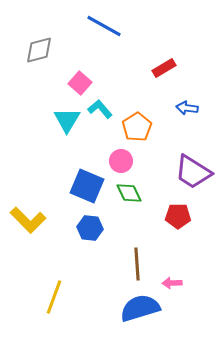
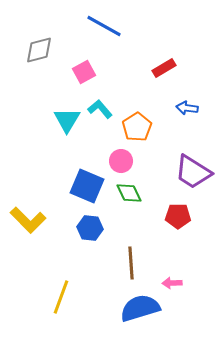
pink square: moved 4 px right, 11 px up; rotated 20 degrees clockwise
brown line: moved 6 px left, 1 px up
yellow line: moved 7 px right
